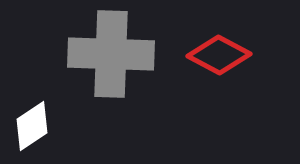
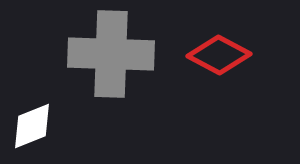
white diamond: rotated 12 degrees clockwise
